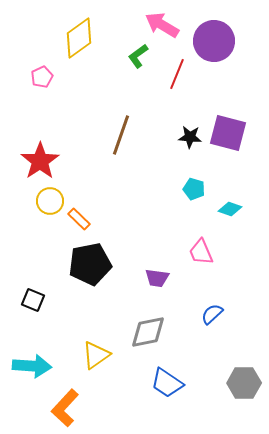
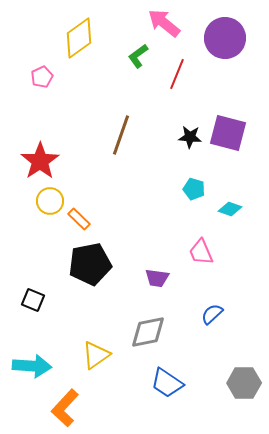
pink arrow: moved 2 px right, 2 px up; rotated 8 degrees clockwise
purple circle: moved 11 px right, 3 px up
